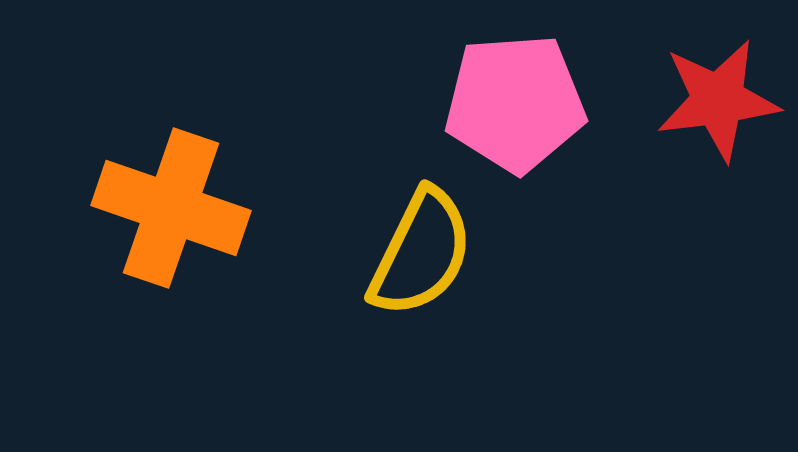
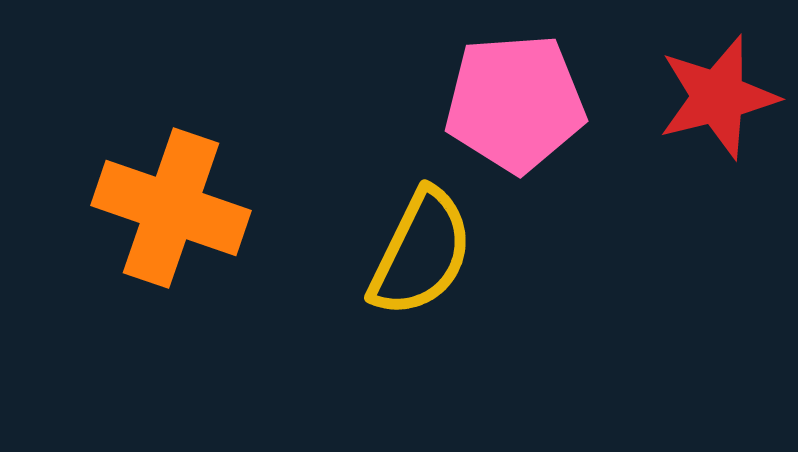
red star: moved 3 px up; rotated 7 degrees counterclockwise
